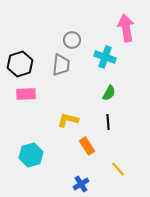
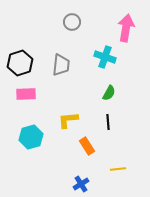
pink arrow: rotated 20 degrees clockwise
gray circle: moved 18 px up
black hexagon: moved 1 px up
yellow L-shape: rotated 20 degrees counterclockwise
cyan hexagon: moved 18 px up
yellow line: rotated 56 degrees counterclockwise
